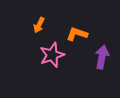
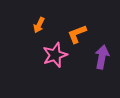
orange L-shape: rotated 40 degrees counterclockwise
pink star: moved 3 px right
